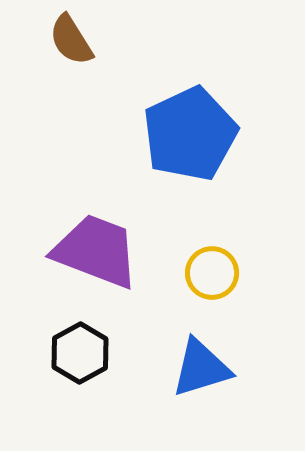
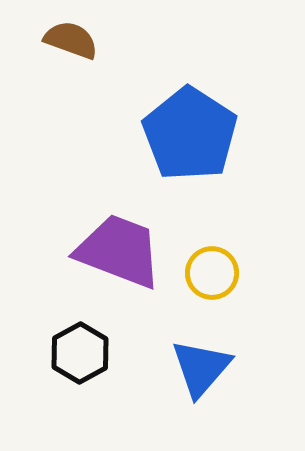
brown semicircle: rotated 142 degrees clockwise
blue pentagon: rotated 14 degrees counterclockwise
purple trapezoid: moved 23 px right
blue triangle: rotated 32 degrees counterclockwise
